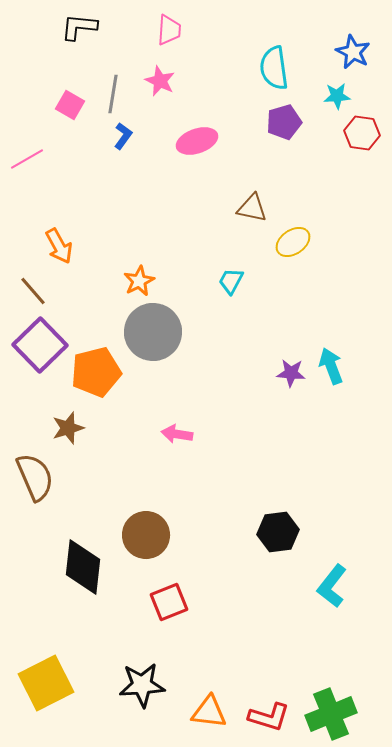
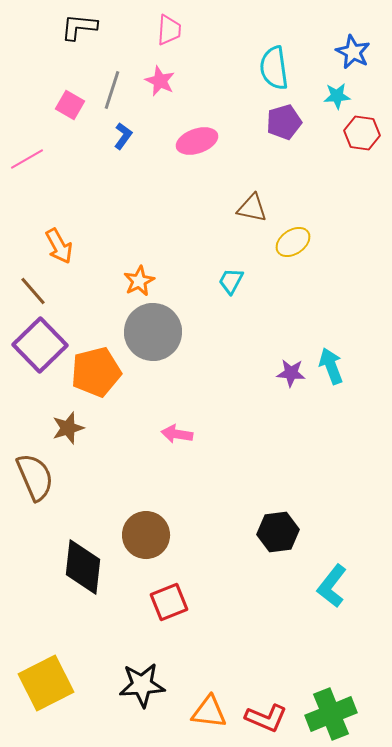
gray line: moved 1 px left, 4 px up; rotated 9 degrees clockwise
red L-shape: moved 3 px left, 1 px down; rotated 6 degrees clockwise
